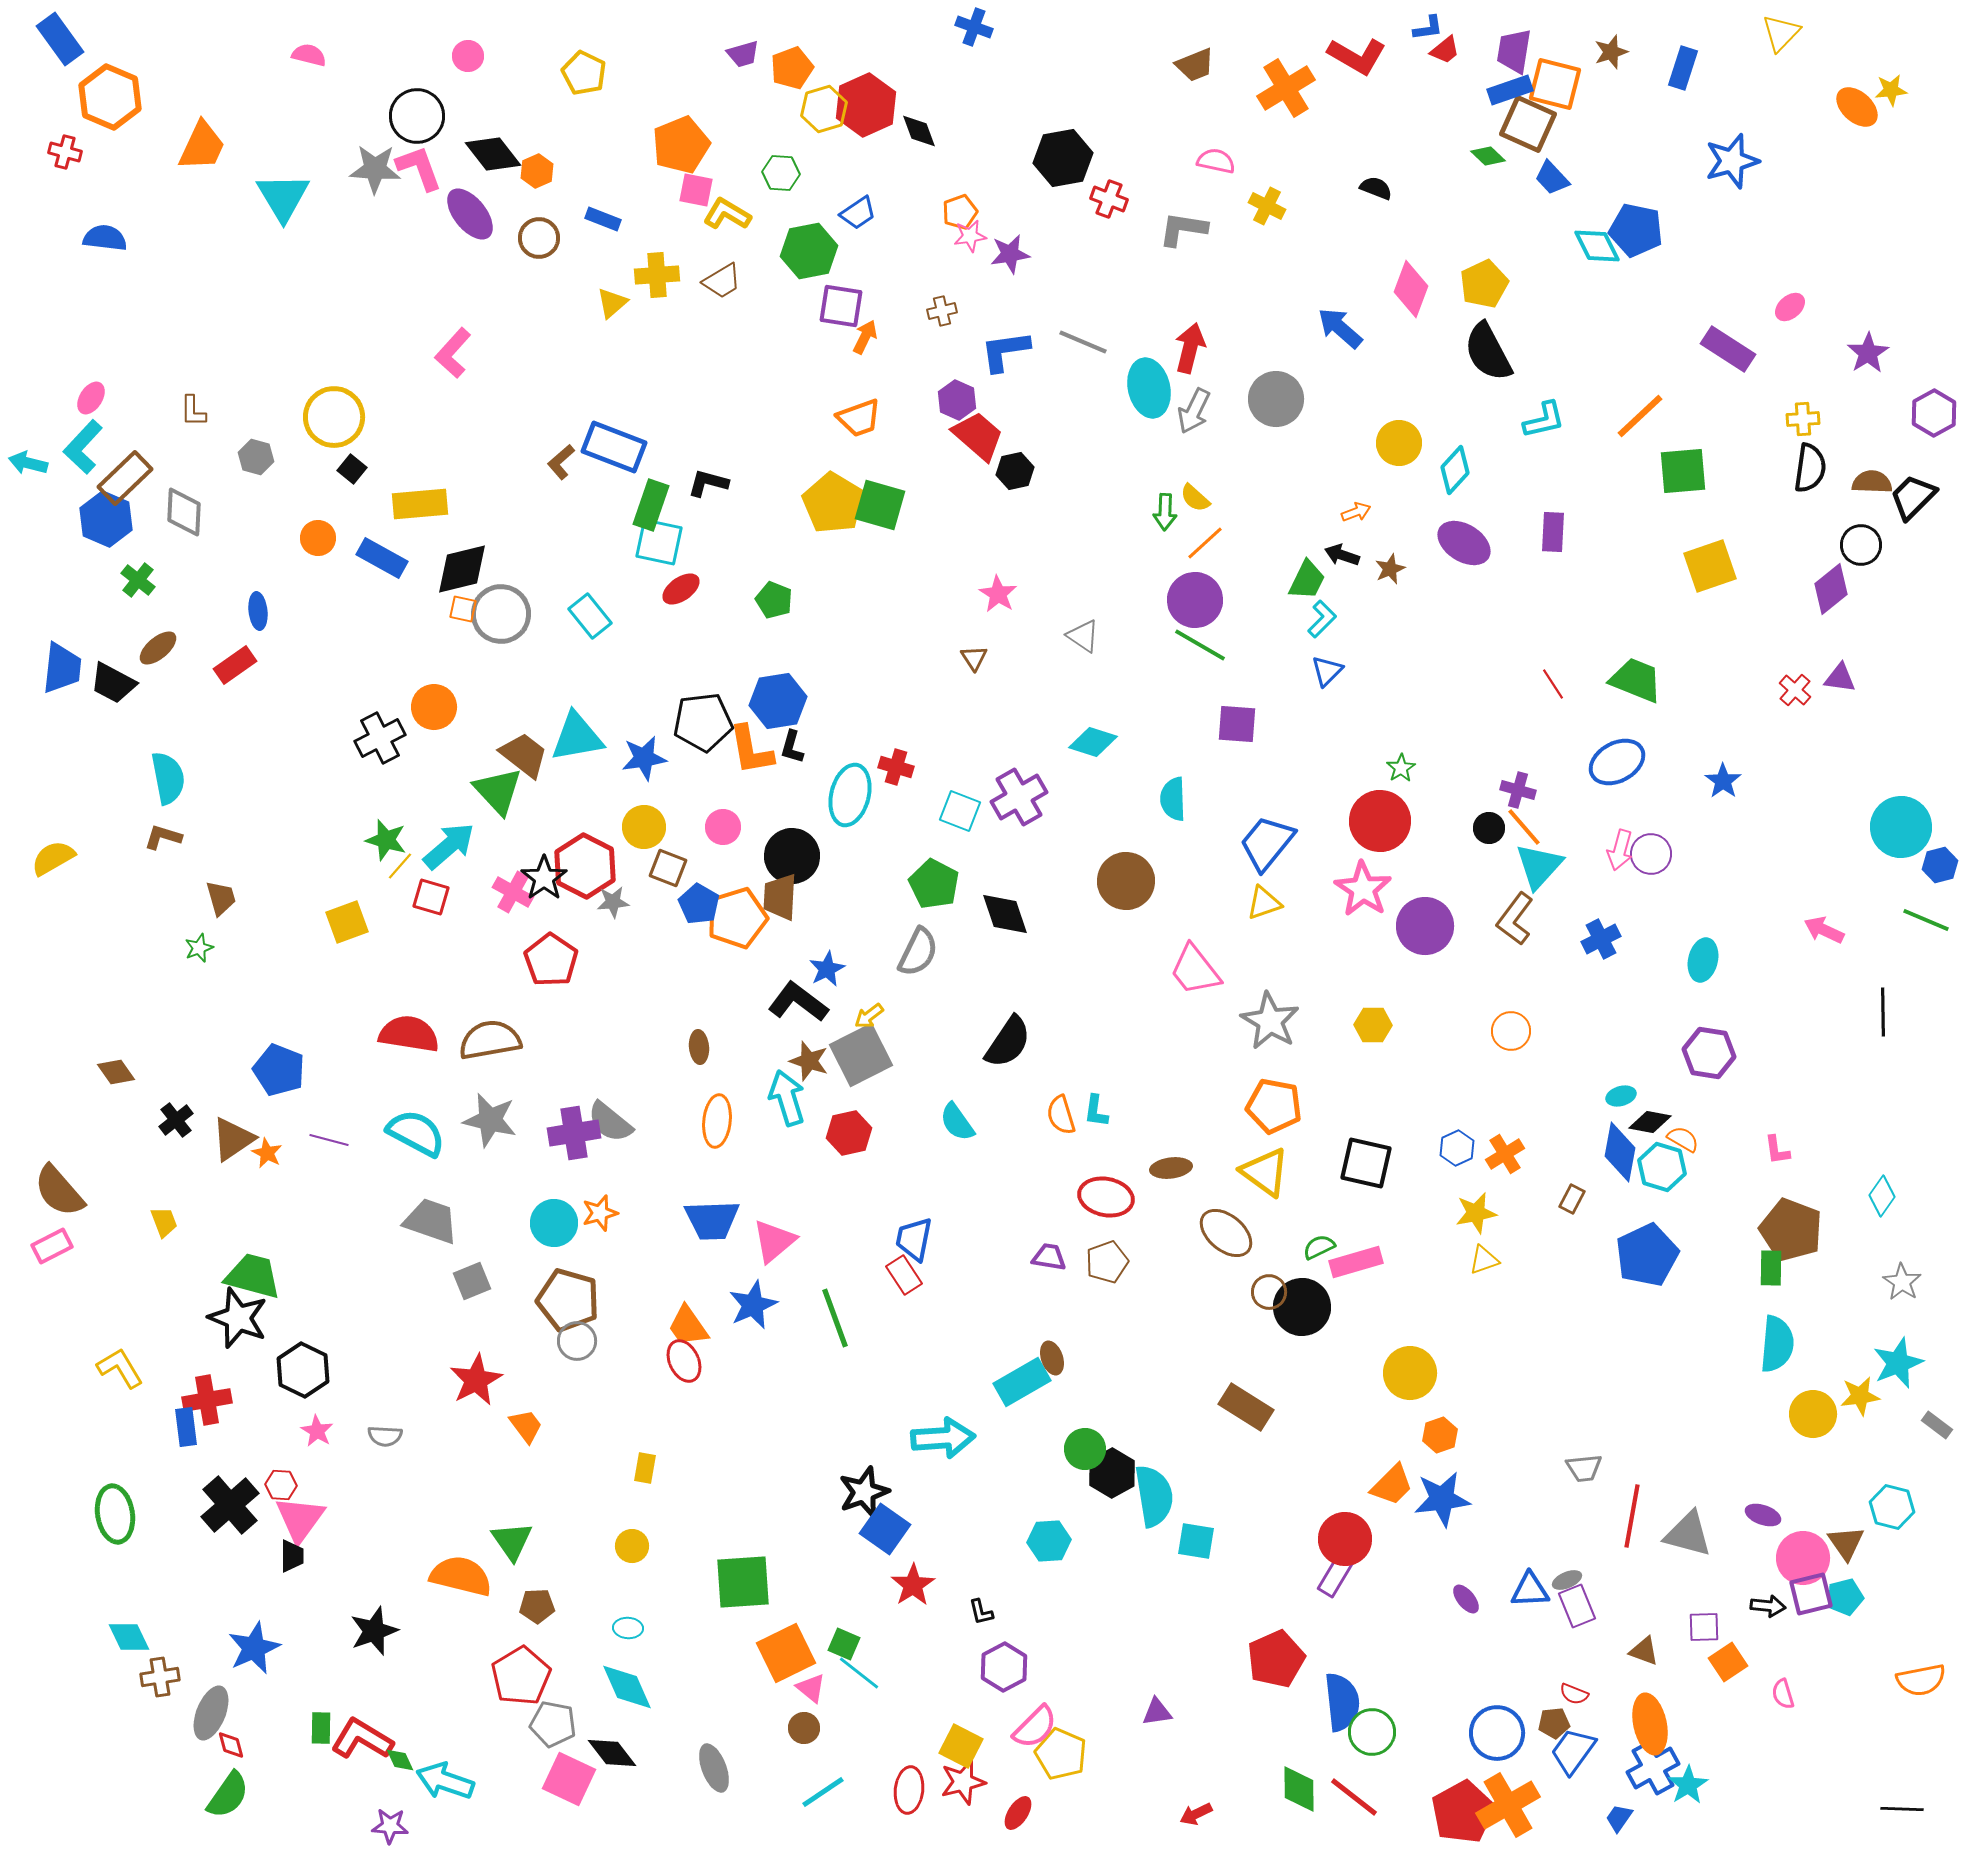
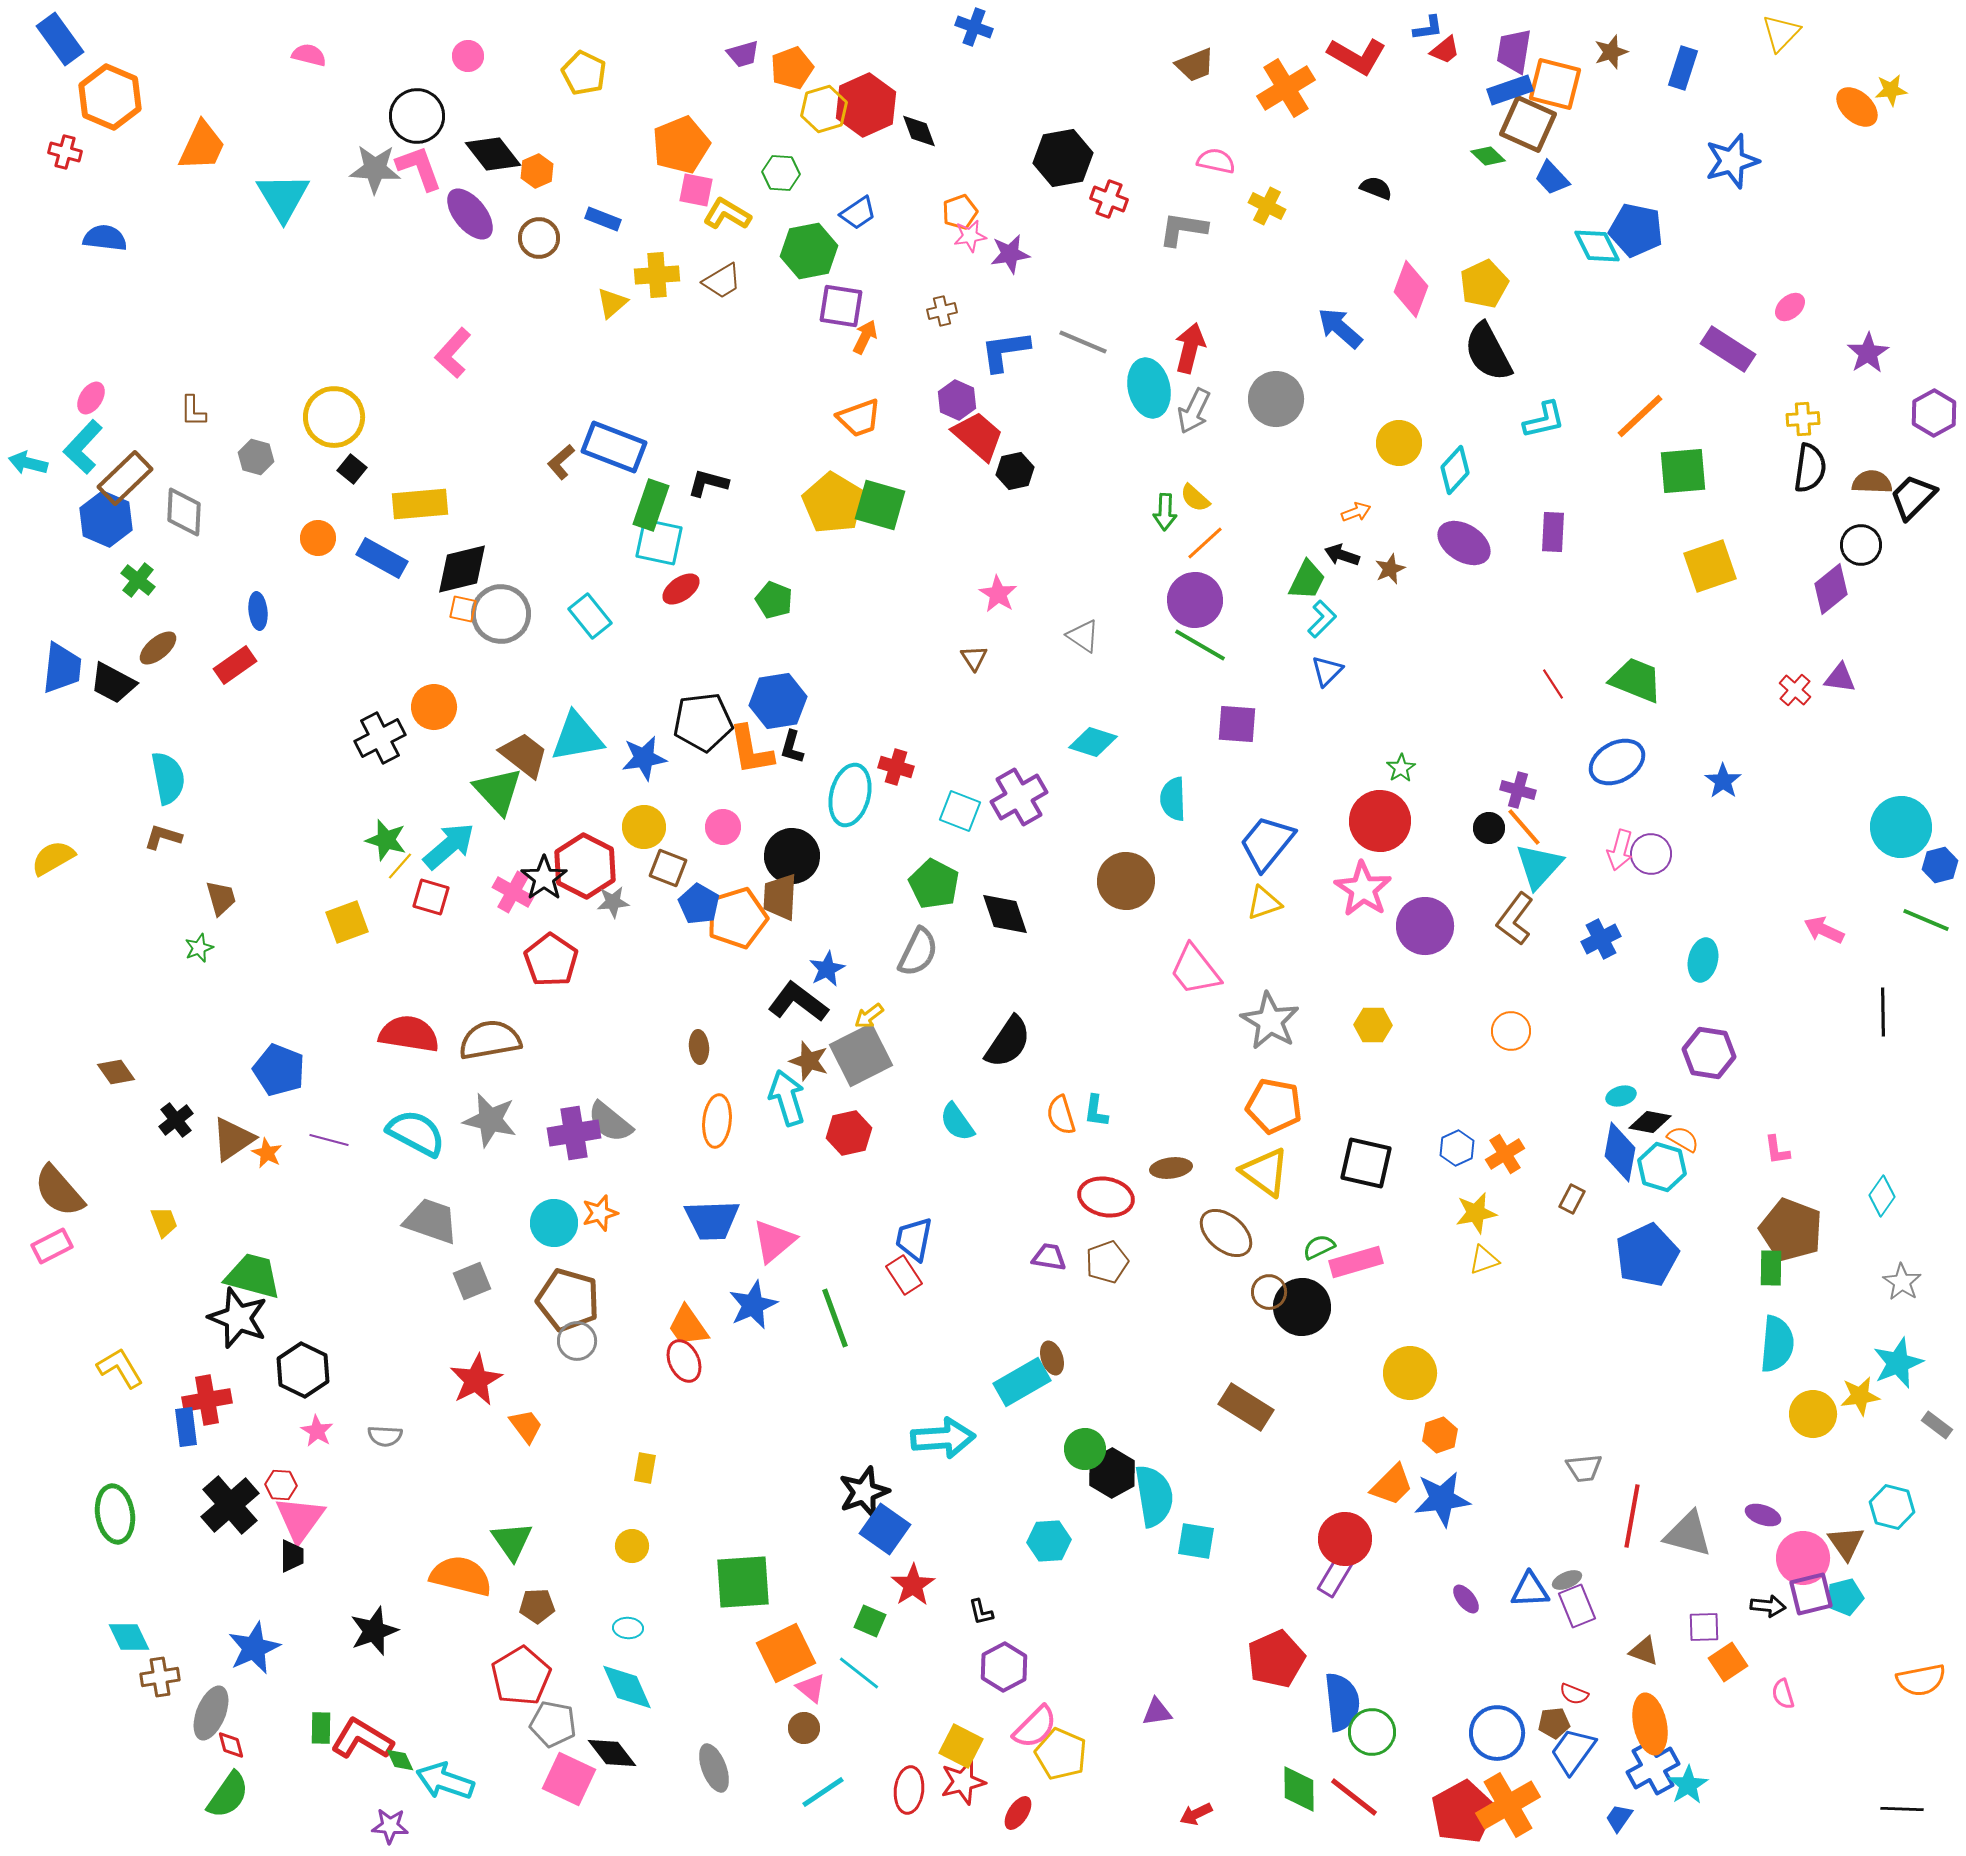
green square at (844, 1644): moved 26 px right, 23 px up
